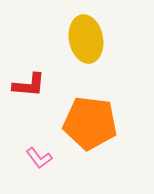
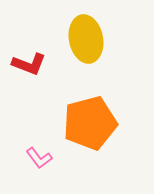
red L-shape: moved 21 px up; rotated 16 degrees clockwise
orange pentagon: rotated 22 degrees counterclockwise
